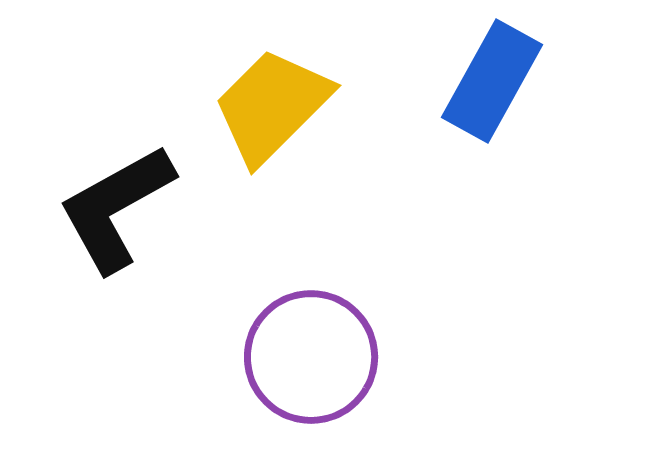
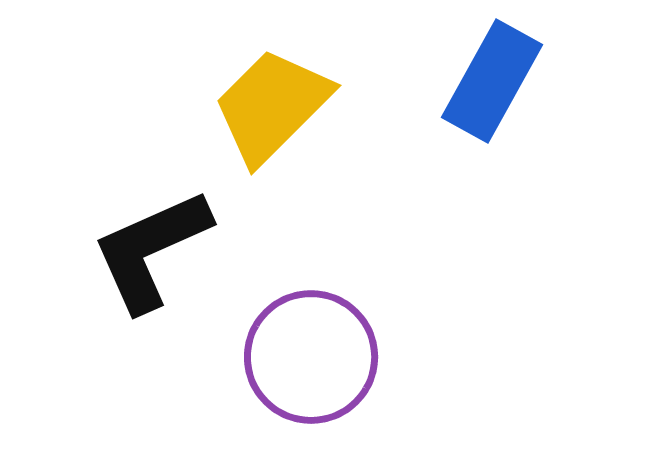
black L-shape: moved 35 px right, 42 px down; rotated 5 degrees clockwise
